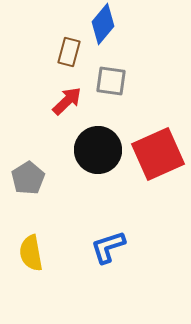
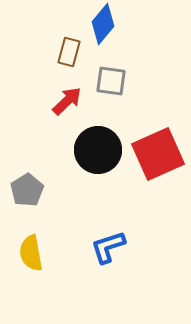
gray pentagon: moved 1 px left, 12 px down
